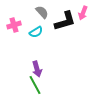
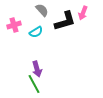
gray semicircle: moved 2 px up
green line: moved 1 px left, 1 px up
